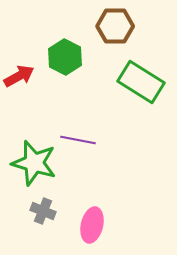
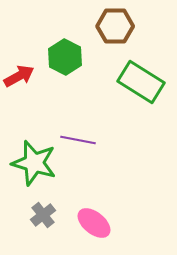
gray cross: moved 4 px down; rotated 30 degrees clockwise
pink ellipse: moved 2 px right, 2 px up; rotated 64 degrees counterclockwise
